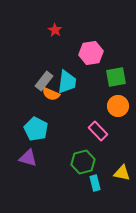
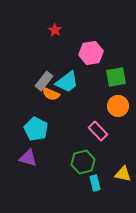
cyan trapezoid: rotated 45 degrees clockwise
yellow triangle: moved 1 px right, 1 px down
